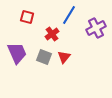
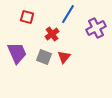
blue line: moved 1 px left, 1 px up
